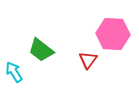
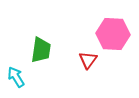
green trapezoid: rotated 120 degrees counterclockwise
cyan arrow: moved 2 px right, 5 px down
